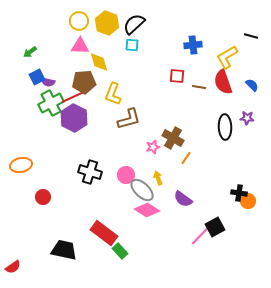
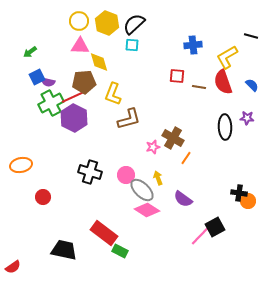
green rectangle at (120, 251): rotated 21 degrees counterclockwise
